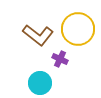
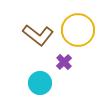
yellow circle: moved 1 px down
purple cross: moved 4 px right, 3 px down; rotated 21 degrees clockwise
